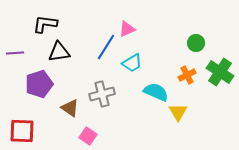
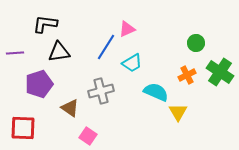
gray cross: moved 1 px left, 3 px up
red square: moved 1 px right, 3 px up
